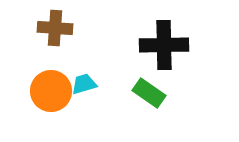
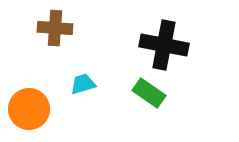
black cross: rotated 12 degrees clockwise
cyan trapezoid: moved 1 px left
orange circle: moved 22 px left, 18 px down
